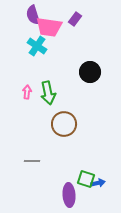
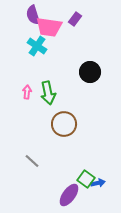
gray line: rotated 42 degrees clockwise
green square: rotated 18 degrees clockwise
purple ellipse: rotated 40 degrees clockwise
